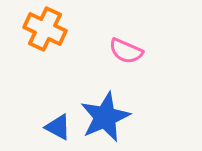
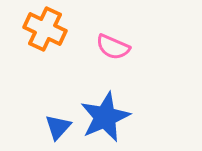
pink semicircle: moved 13 px left, 4 px up
blue triangle: rotated 44 degrees clockwise
